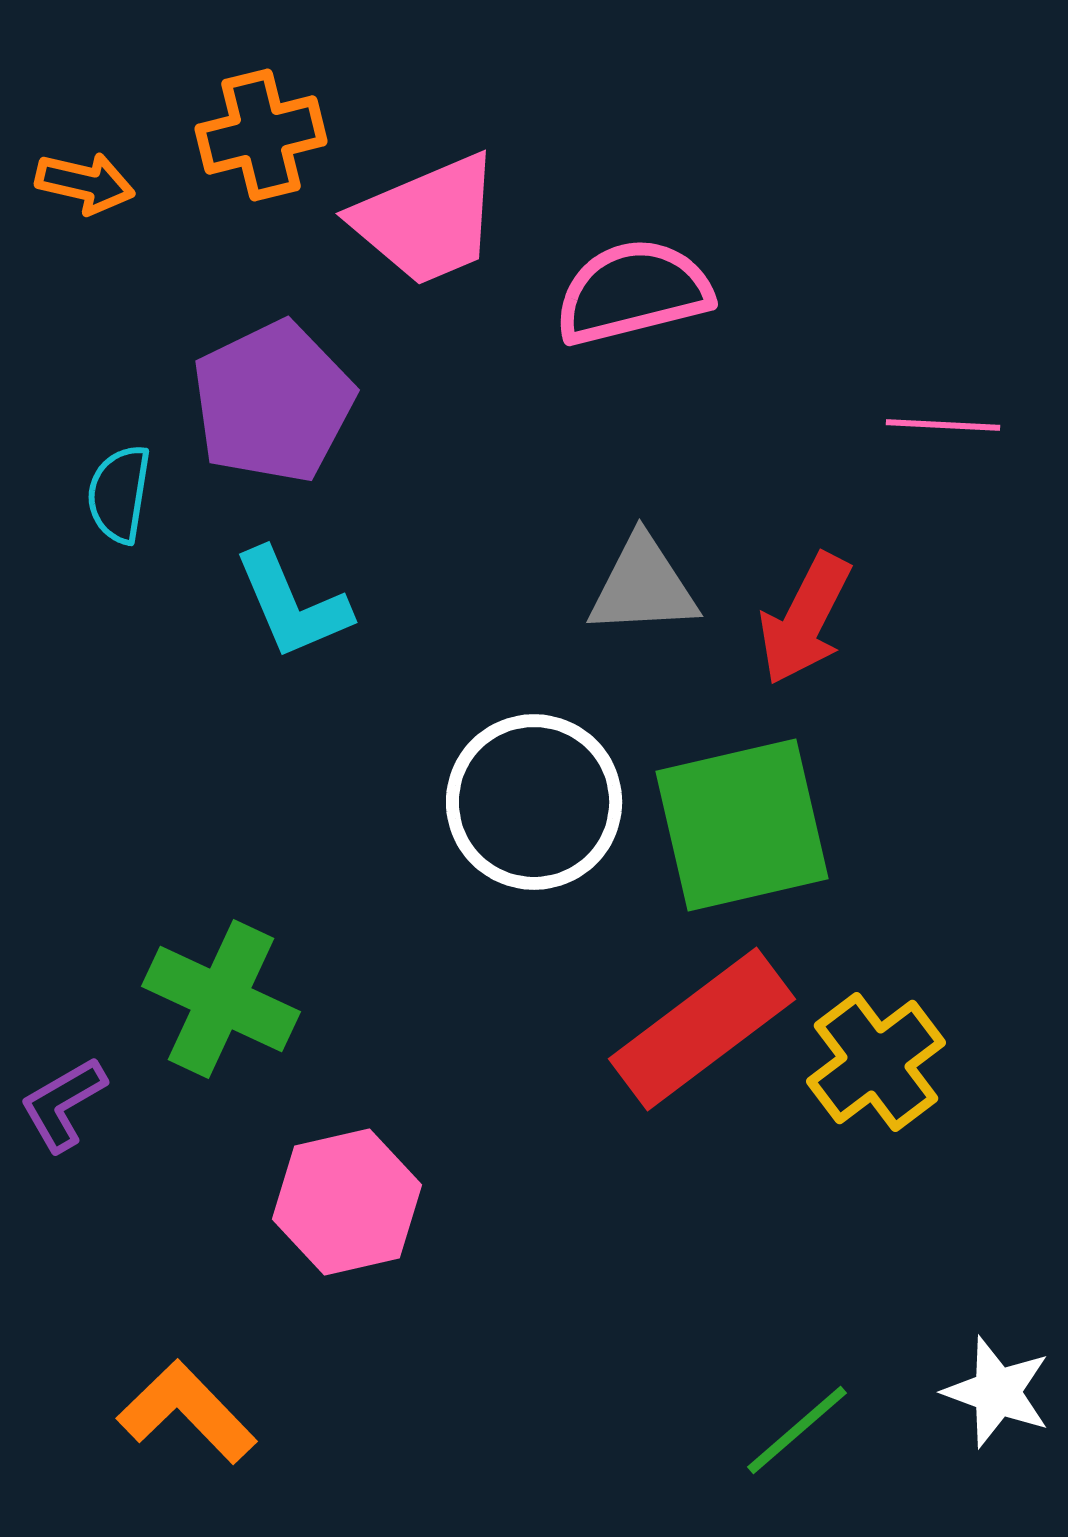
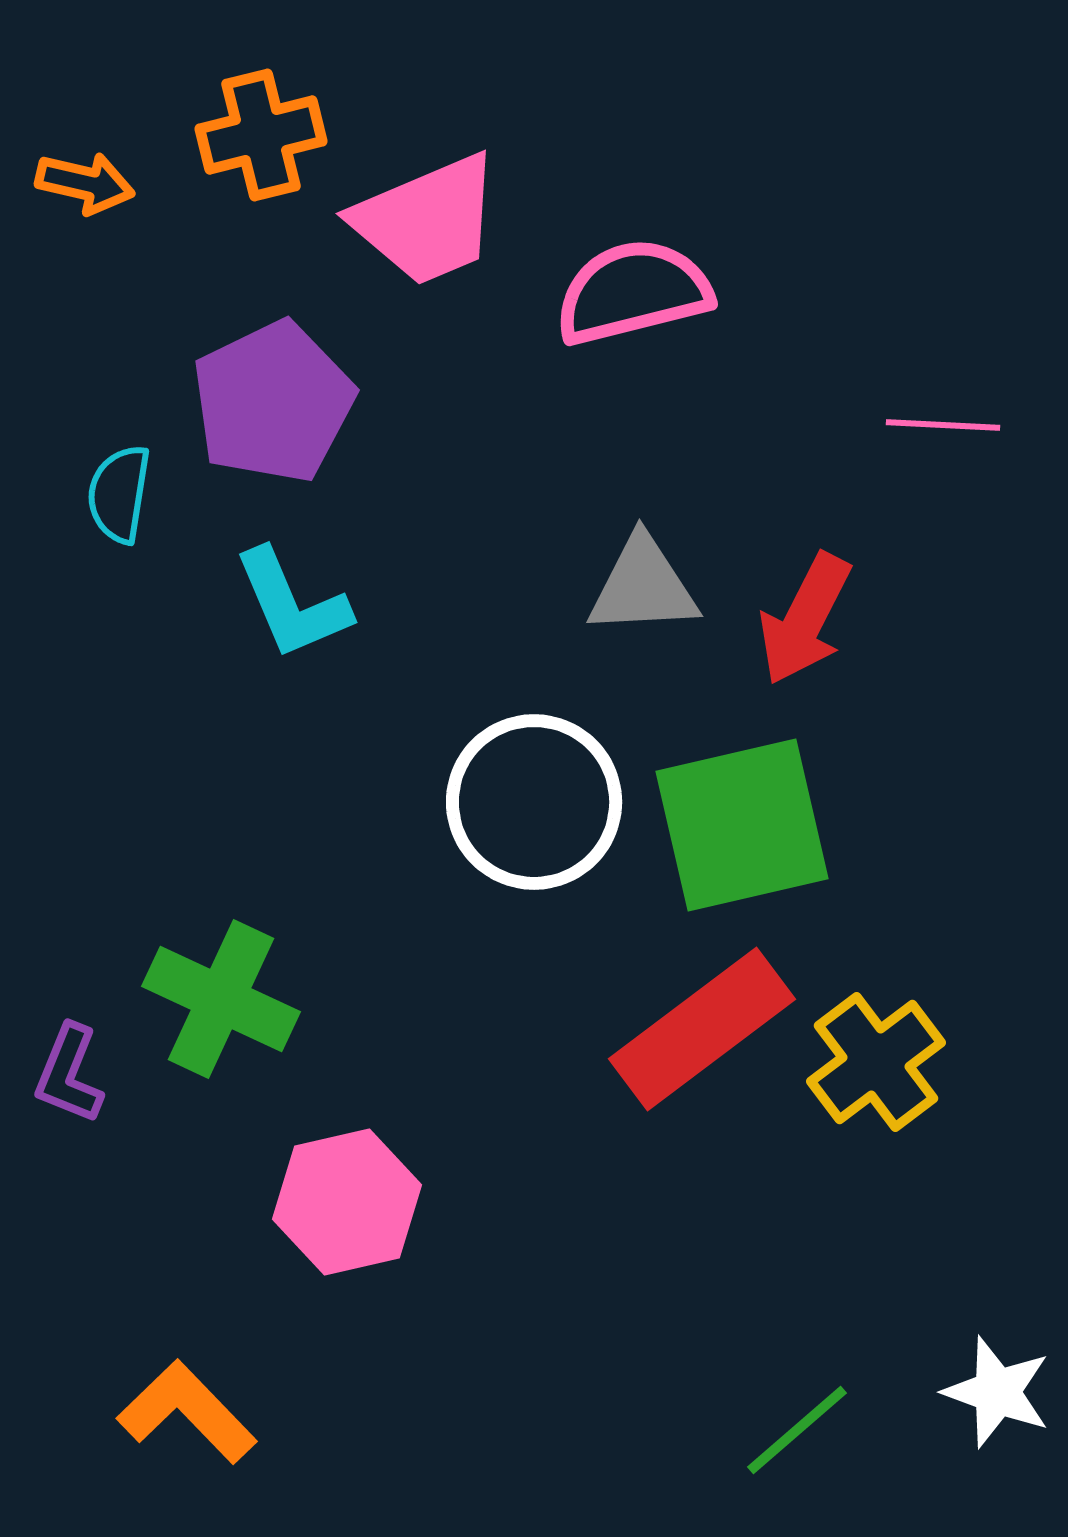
purple L-shape: moved 6 px right, 30 px up; rotated 38 degrees counterclockwise
